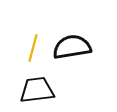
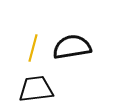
black trapezoid: moved 1 px left, 1 px up
